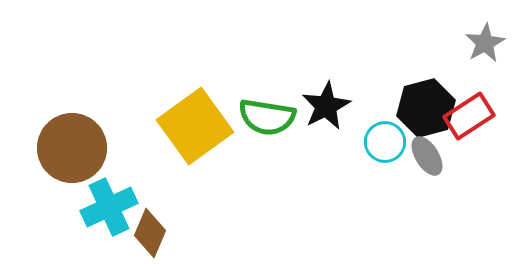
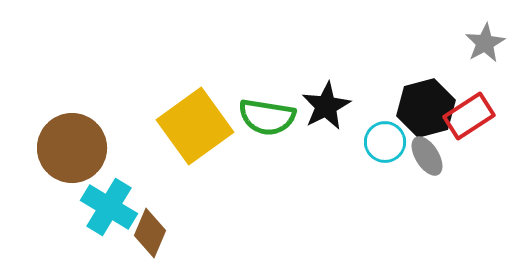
cyan cross: rotated 34 degrees counterclockwise
